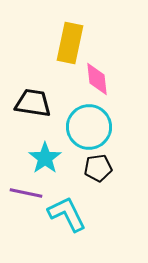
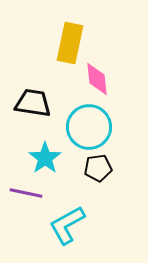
cyan L-shape: moved 11 px down; rotated 93 degrees counterclockwise
